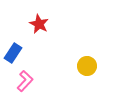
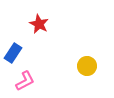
pink L-shape: rotated 20 degrees clockwise
